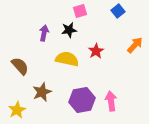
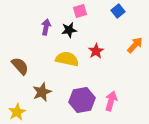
purple arrow: moved 2 px right, 6 px up
pink arrow: rotated 24 degrees clockwise
yellow star: moved 2 px down
